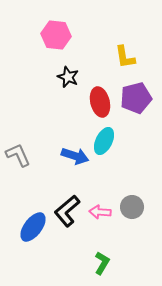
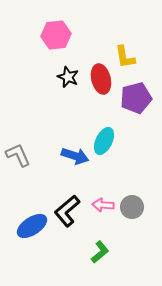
pink hexagon: rotated 12 degrees counterclockwise
red ellipse: moved 1 px right, 23 px up
pink arrow: moved 3 px right, 7 px up
blue ellipse: moved 1 px left, 1 px up; rotated 20 degrees clockwise
green L-shape: moved 2 px left, 11 px up; rotated 20 degrees clockwise
